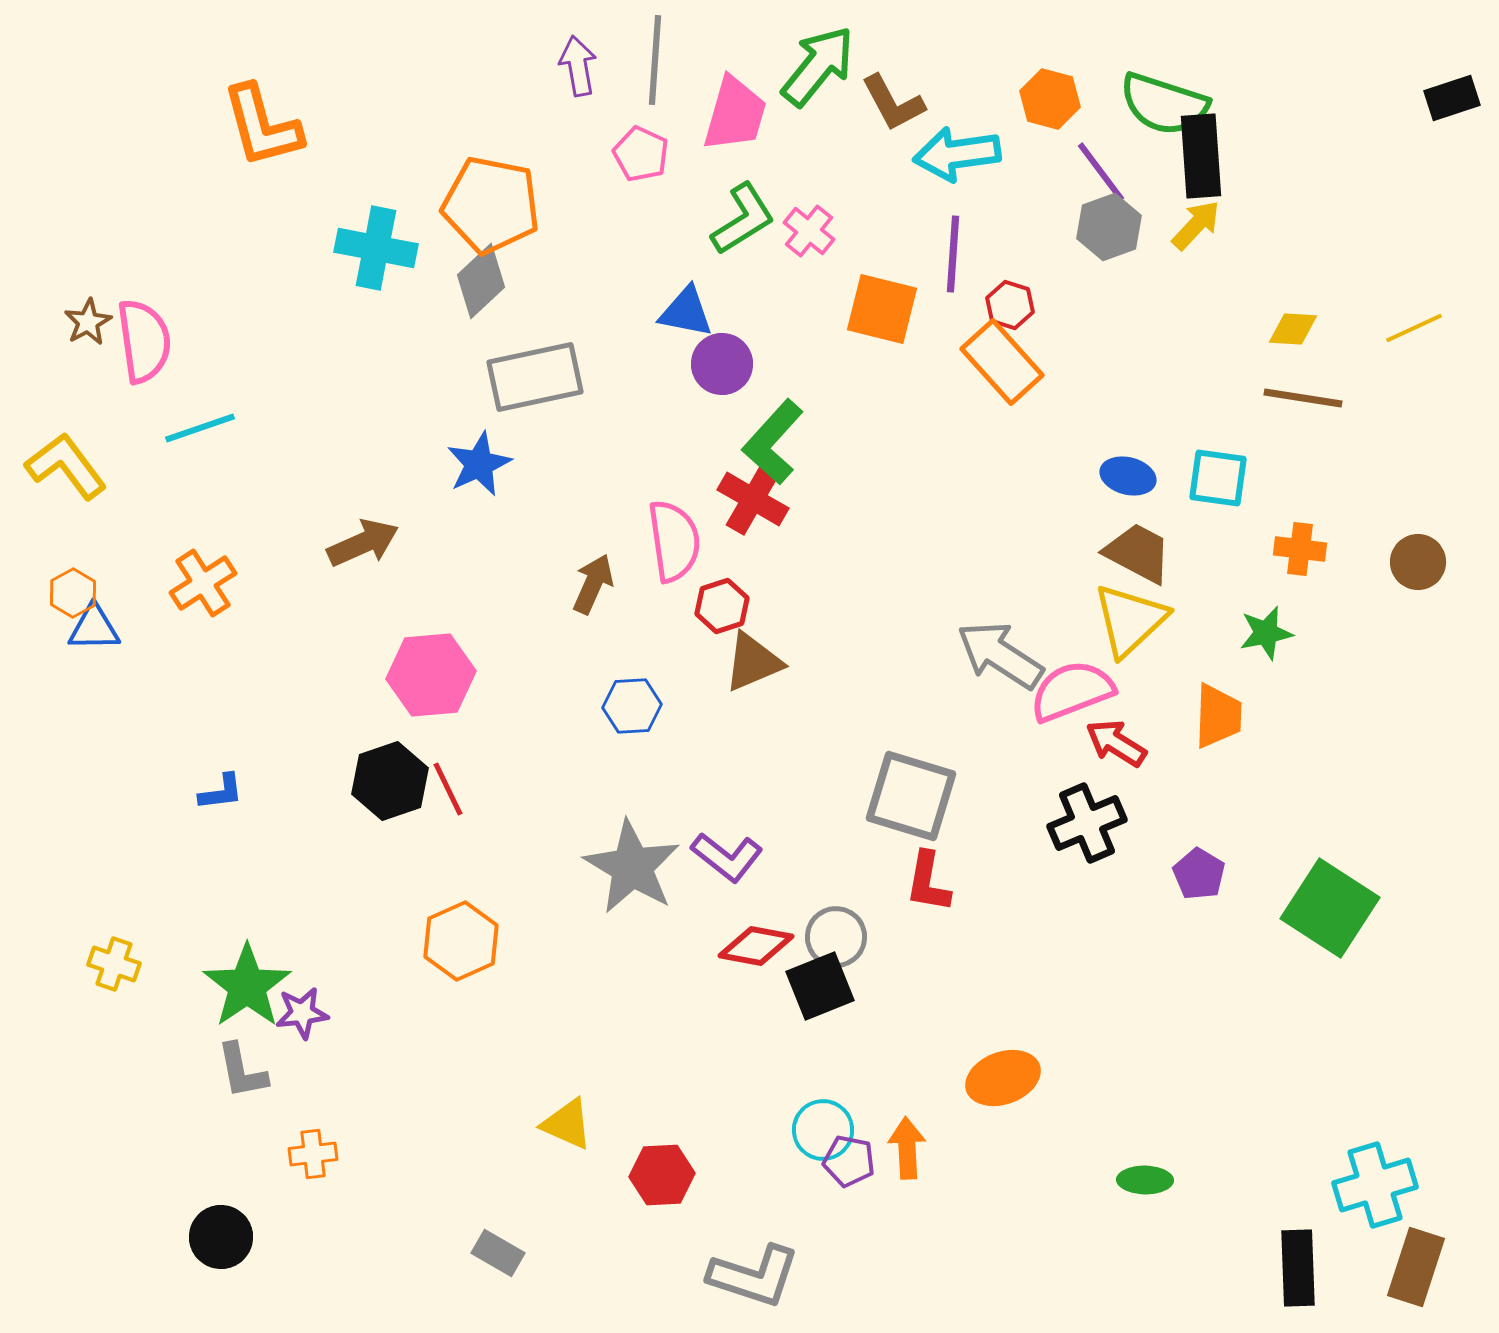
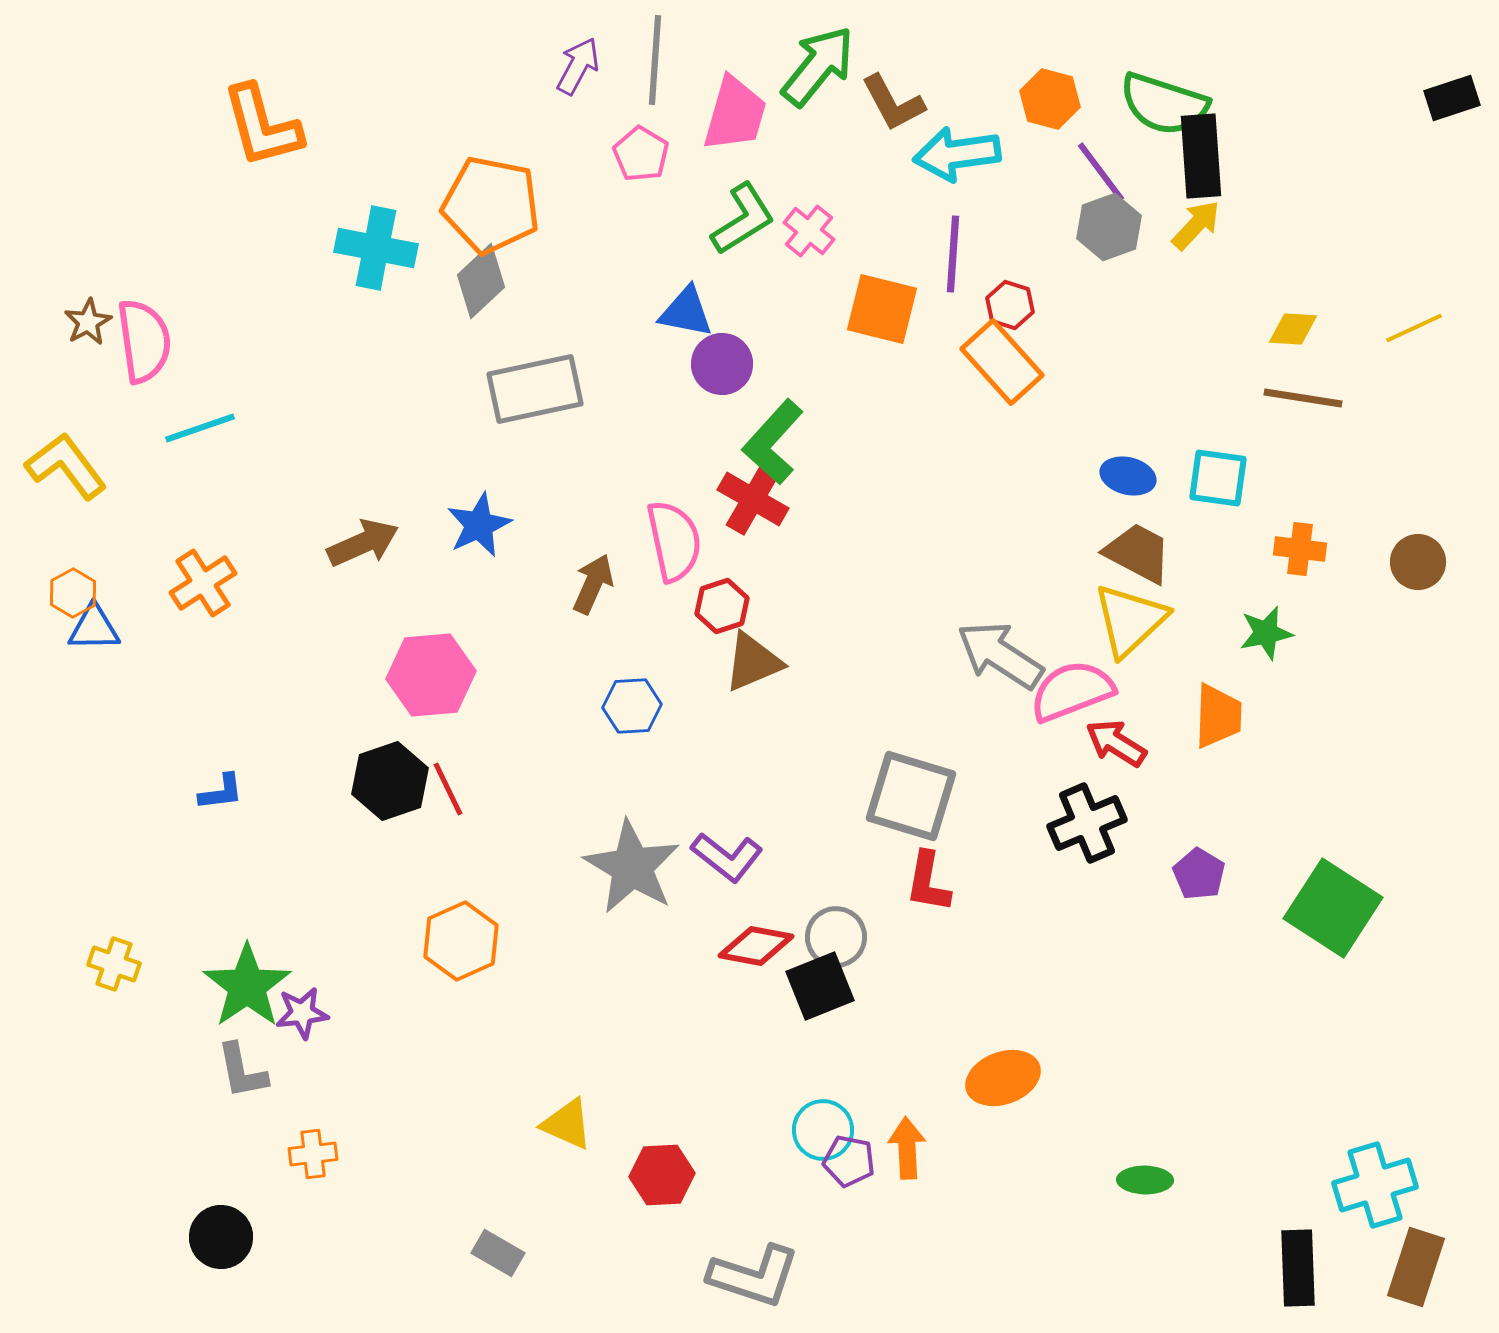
purple arrow at (578, 66): rotated 38 degrees clockwise
pink pentagon at (641, 154): rotated 6 degrees clockwise
gray rectangle at (535, 377): moved 12 px down
blue star at (479, 464): moved 61 px down
pink semicircle at (674, 541): rotated 4 degrees counterclockwise
green square at (1330, 908): moved 3 px right
